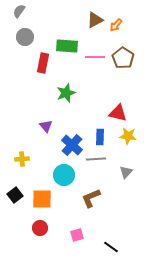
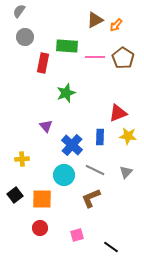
red triangle: rotated 36 degrees counterclockwise
gray line: moved 1 px left, 11 px down; rotated 30 degrees clockwise
